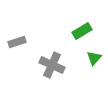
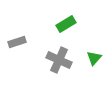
green rectangle: moved 16 px left, 7 px up
gray cross: moved 7 px right, 5 px up
